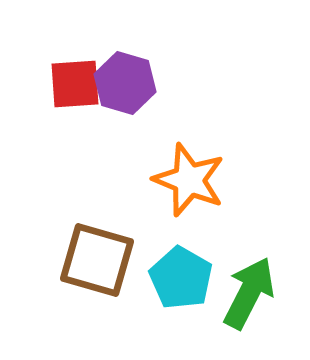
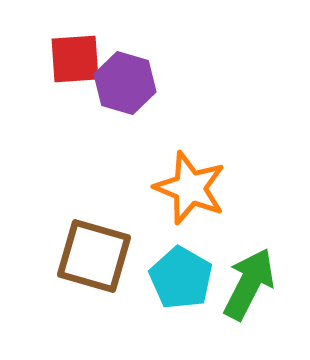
red square: moved 25 px up
orange star: moved 1 px right, 8 px down
brown square: moved 3 px left, 4 px up
green arrow: moved 9 px up
